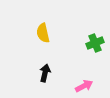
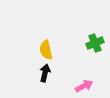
yellow semicircle: moved 3 px right, 17 px down
